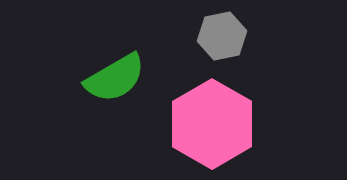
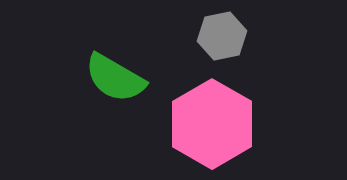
green semicircle: rotated 60 degrees clockwise
